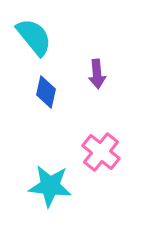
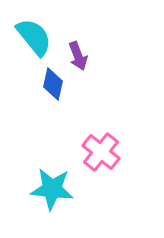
purple arrow: moved 19 px left, 18 px up; rotated 16 degrees counterclockwise
blue diamond: moved 7 px right, 8 px up
cyan star: moved 2 px right, 3 px down
